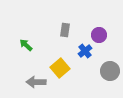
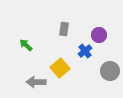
gray rectangle: moved 1 px left, 1 px up
